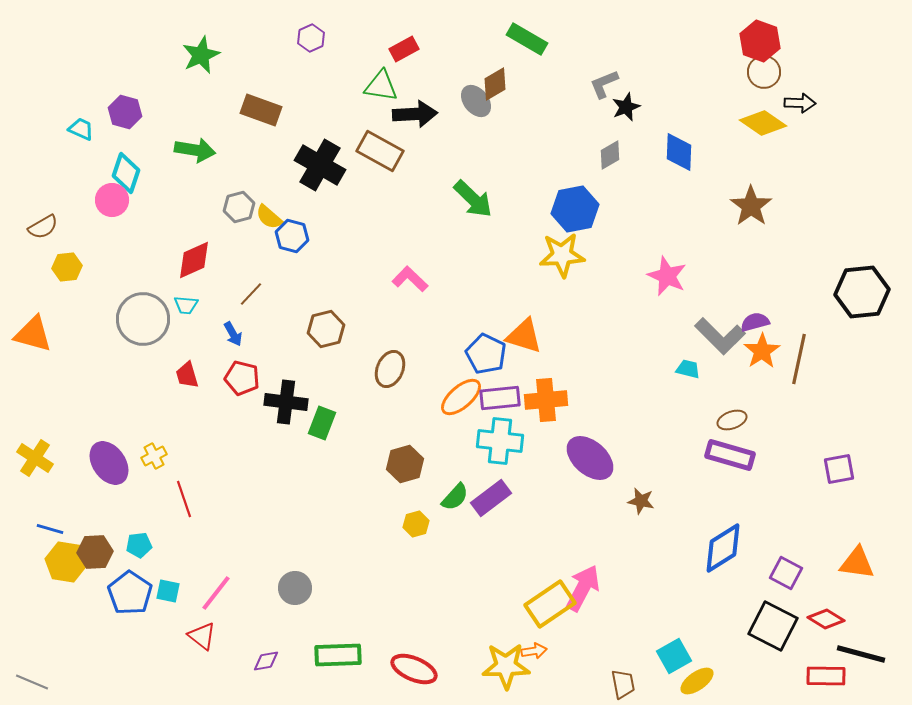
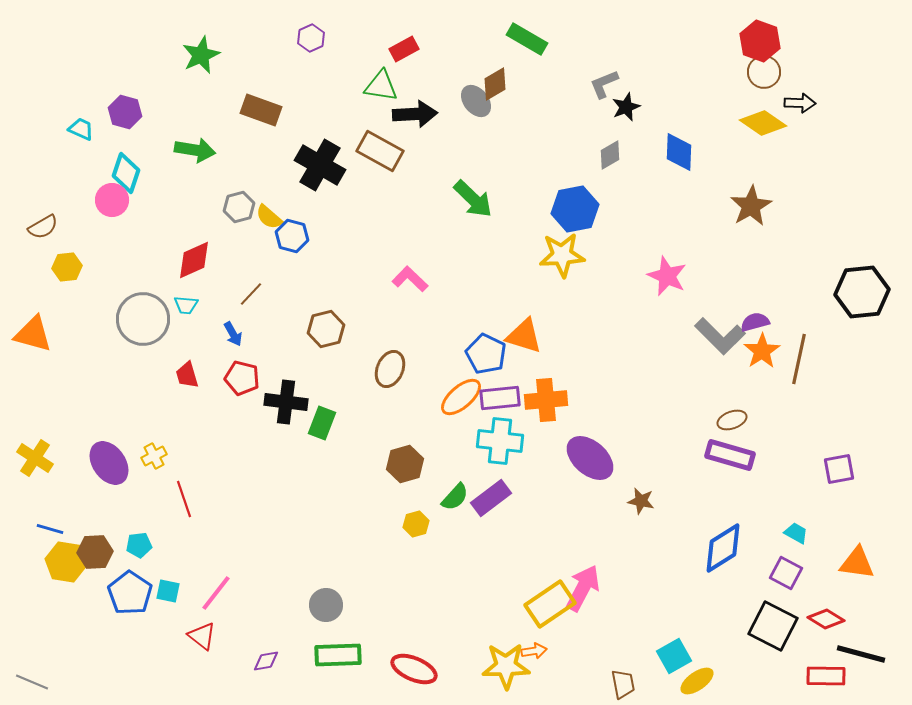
brown star at (751, 206): rotated 6 degrees clockwise
cyan trapezoid at (688, 369): moved 108 px right, 164 px down; rotated 15 degrees clockwise
gray circle at (295, 588): moved 31 px right, 17 px down
